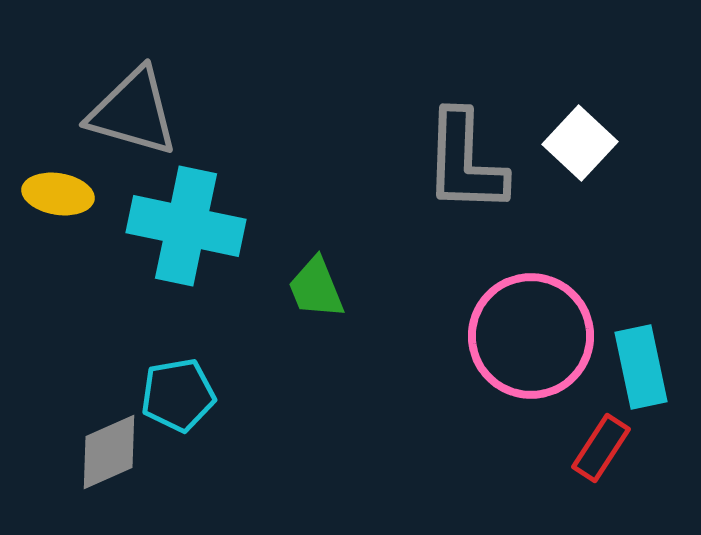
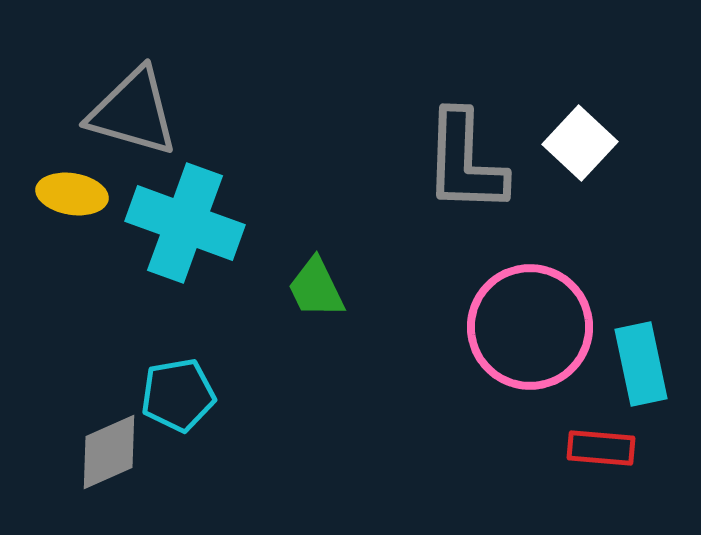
yellow ellipse: moved 14 px right
cyan cross: moved 1 px left, 3 px up; rotated 8 degrees clockwise
green trapezoid: rotated 4 degrees counterclockwise
pink circle: moved 1 px left, 9 px up
cyan rectangle: moved 3 px up
red rectangle: rotated 62 degrees clockwise
